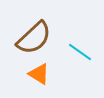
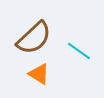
cyan line: moved 1 px left, 1 px up
